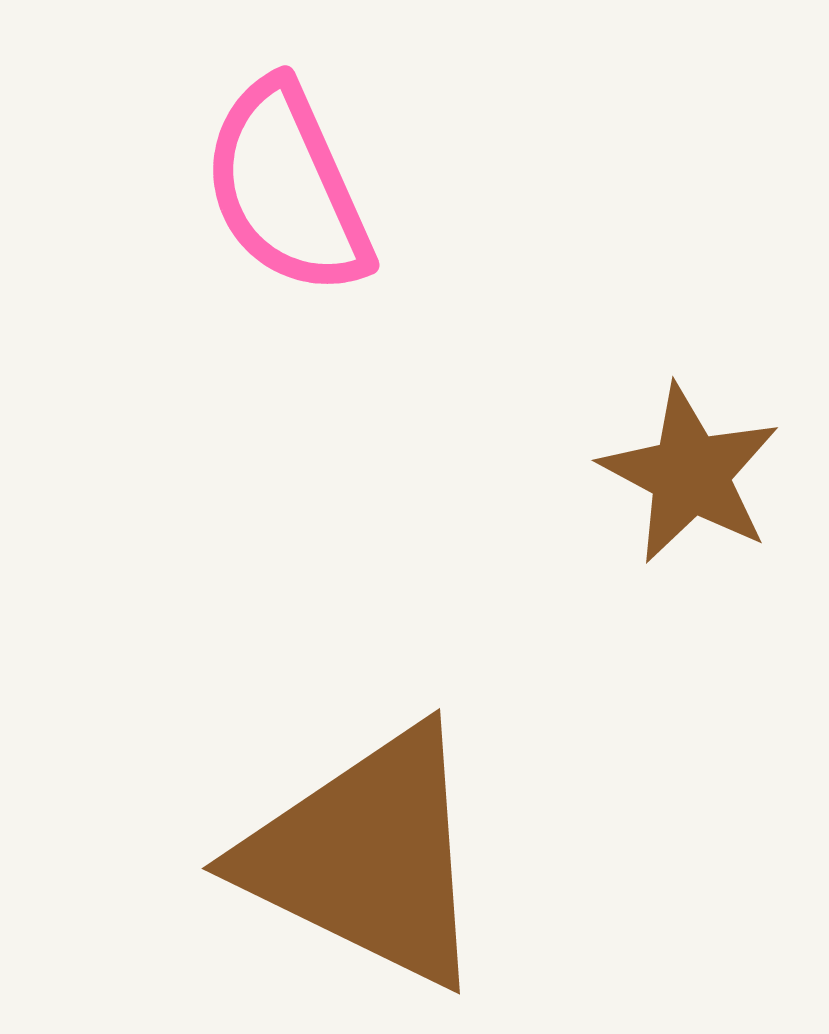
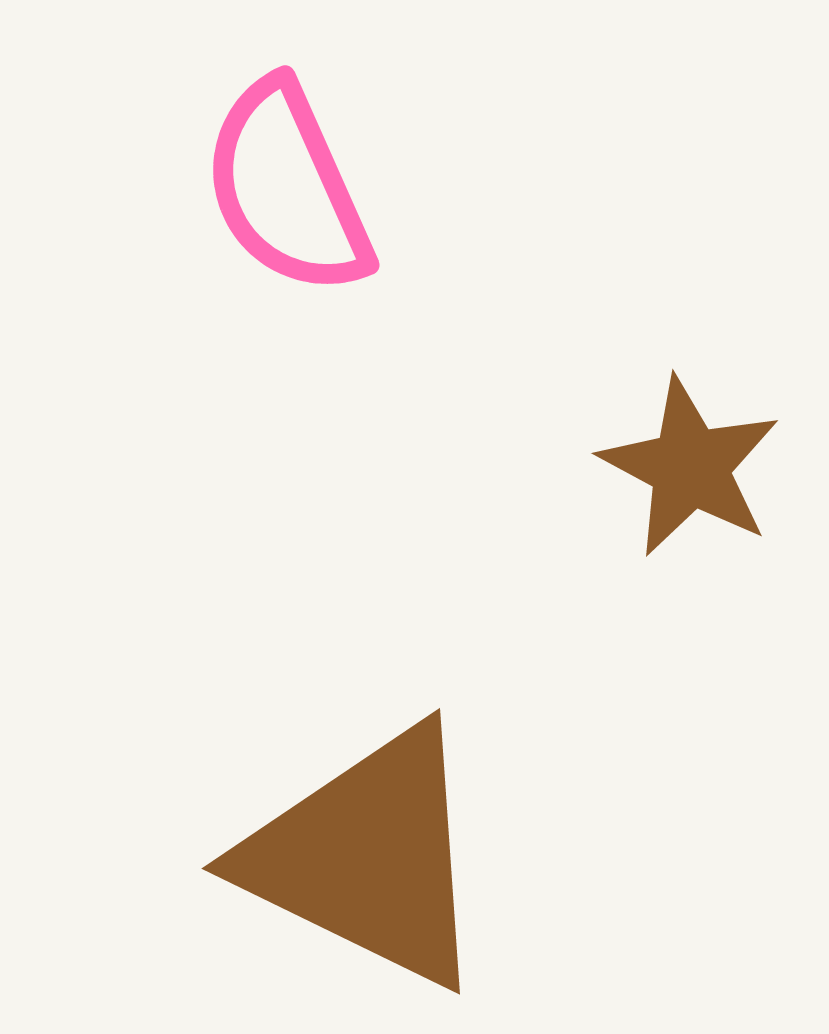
brown star: moved 7 px up
